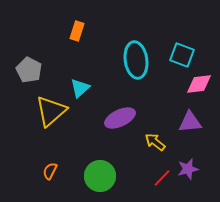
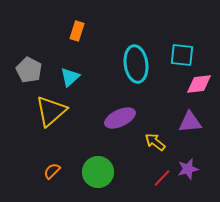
cyan square: rotated 15 degrees counterclockwise
cyan ellipse: moved 4 px down
cyan triangle: moved 10 px left, 11 px up
orange semicircle: moved 2 px right; rotated 18 degrees clockwise
green circle: moved 2 px left, 4 px up
